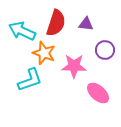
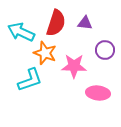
purple triangle: moved 1 px left, 1 px up
cyan arrow: moved 1 px left, 1 px down
orange star: moved 1 px right
pink ellipse: rotated 35 degrees counterclockwise
